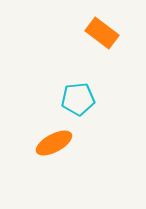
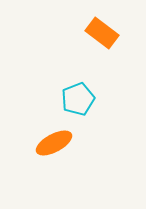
cyan pentagon: rotated 16 degrees counterclockwise
